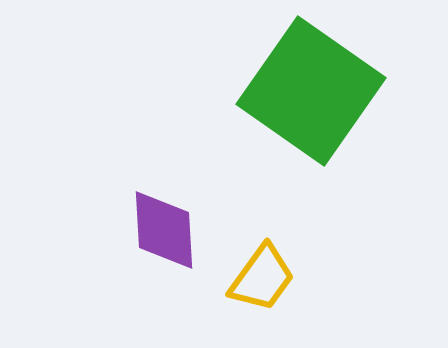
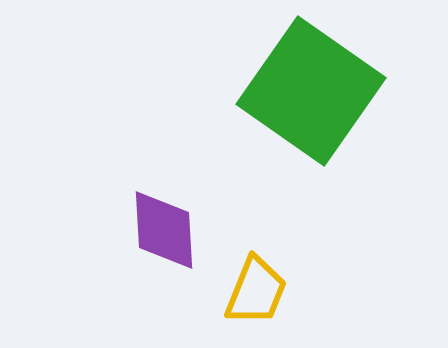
yellow trapezoid: moved 6 px left, 13 px down; rotated 14 degrees counterclockwise
